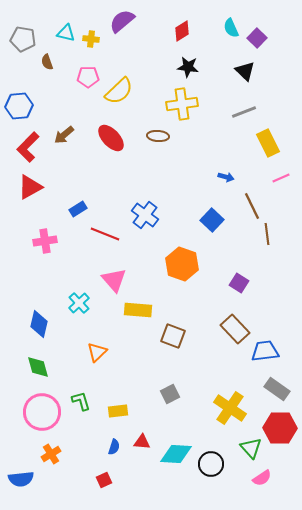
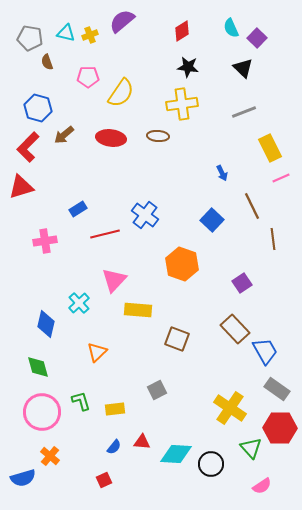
gray pentagon at (23, 39): moved 7 px right, 1 px up
yellow cross at (91, 39): moved 1 px left, 4 px up; rotated 28 degrees counterclockwise
black triangle at (245, 71): moved 2 px left, 3 px up
yellow semicircle at (119, 91): moved 2 px right, 2 px down; rotated 12 degrees counterclockwise
blue hexagon at (19, 106): moved 19 px right, 2 px down; rotated 20 degrees clockwise
red ellipse at (111, 138): rotated 40 degrees counterclockwise
yellow rectangle at (268, 143): moved 2 px right, 5 px down
blue arrow at (226, 177): moved 4 px left, 4 px up; rotated 49 degrees clockwise
red triangle at (30, 187): moved 9 px left; rotated 12 degrees clockwise
red line at (105, 234): rotated 36 degrees counterclockwise
brown line at (267, 234): moved 6 px right, 5 px down
pink triangle at (114, 280): rotated 24 degrees clockwise
purple square at (239, 283): moved 3 px right; rotated 24 degrees clockwise
blue diamond at (39, 324): moved 7 px right
brown square at (173, 336): moved 4 px right, 3 px down
blue trapezoid at (265, 351): rotated 68 degrees clockwise
gray square at (170, 394): moved 13 px left, 4 px up
yellow rectangle at (118, 411): moved 3 px left, 2 px up
blue semicircle at (114, 447): rotated 21 degrees clockwise
orange cross at (51, 454): moved 1 px left, 2 px down; rotated 18 degrees counterclockwise
pink semicircle at (262, 478): moved 8 px down
blue semicircle at (21, 479): moved 2 px right, 1 px up; rotated 10 degrees counterclockwise
